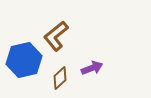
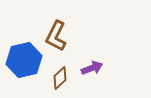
brown L-shape: rotated 24 degrees counterclockwise
